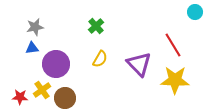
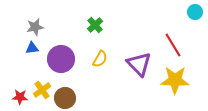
green cross: moved 1 px left, 1 px up
purple circle: moved 5 px right, 5 px up
